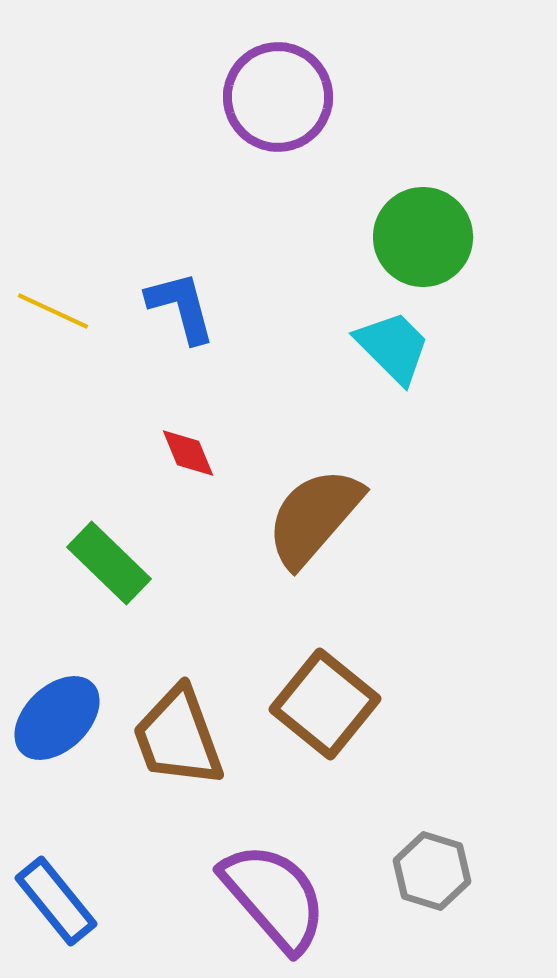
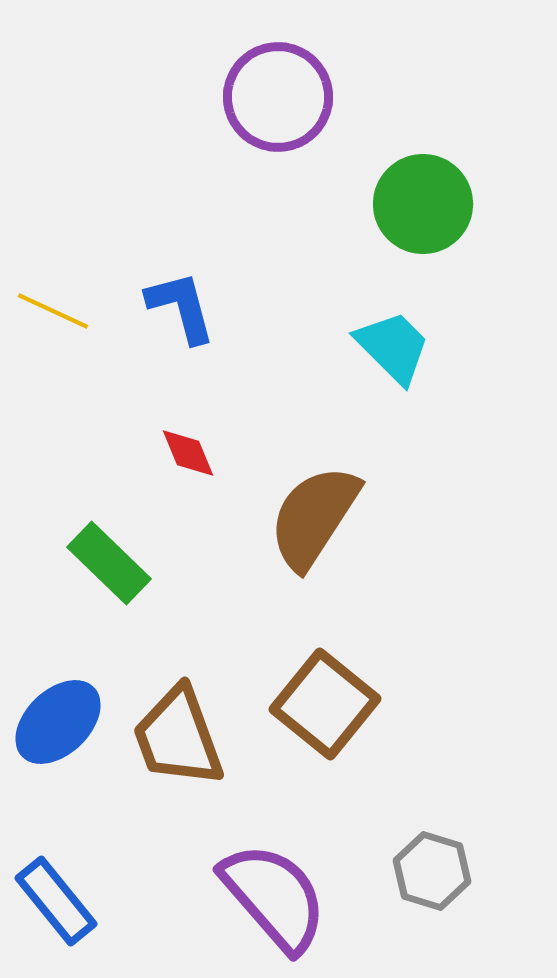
green circle: moved 33 px up
brown semicircle: rotated 8 degrees counterclockwise
blue ellipse: moved 1 px right, 4 px down
